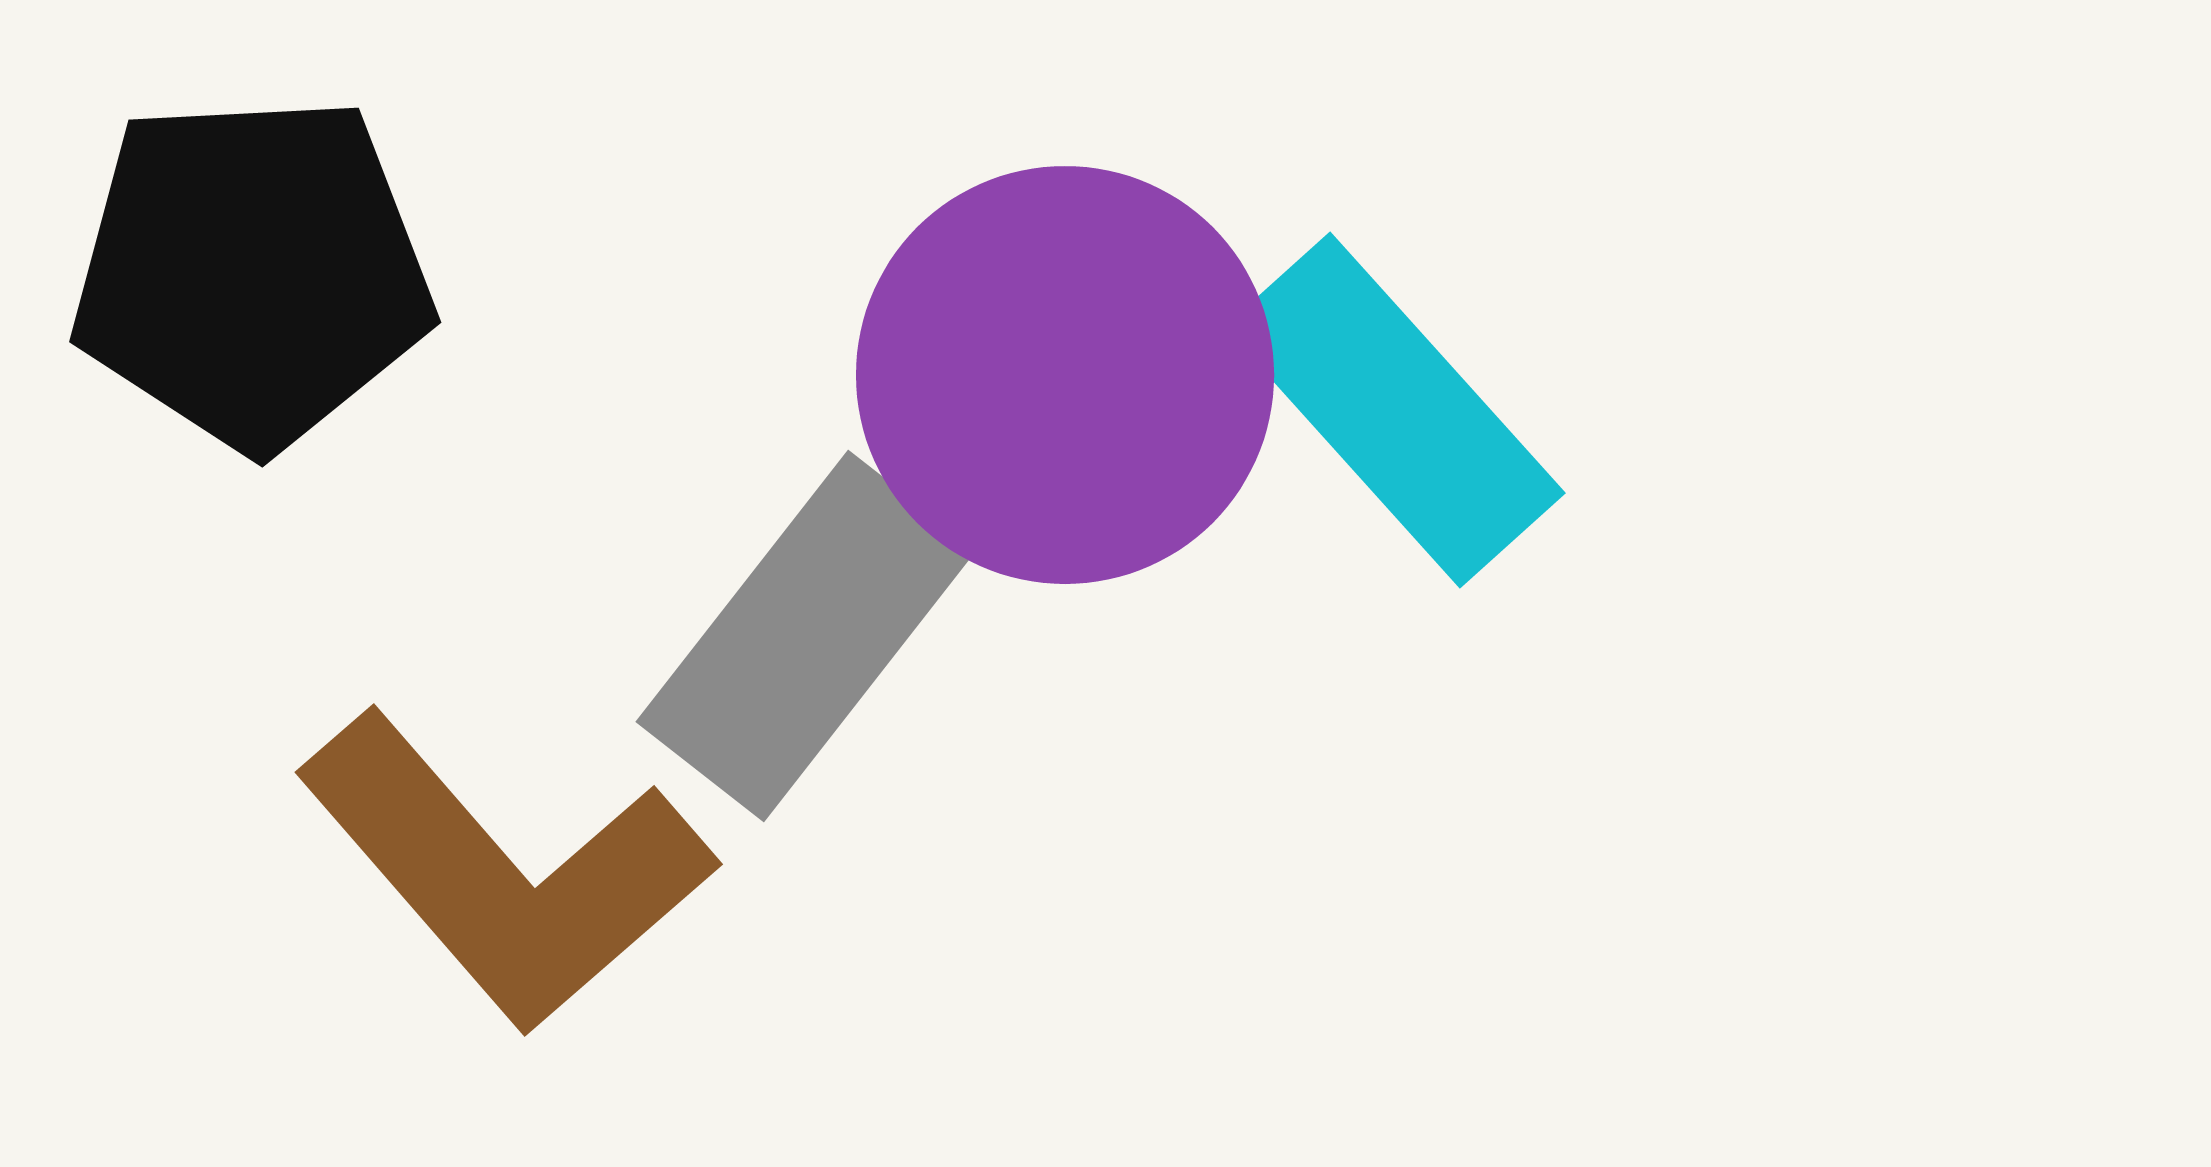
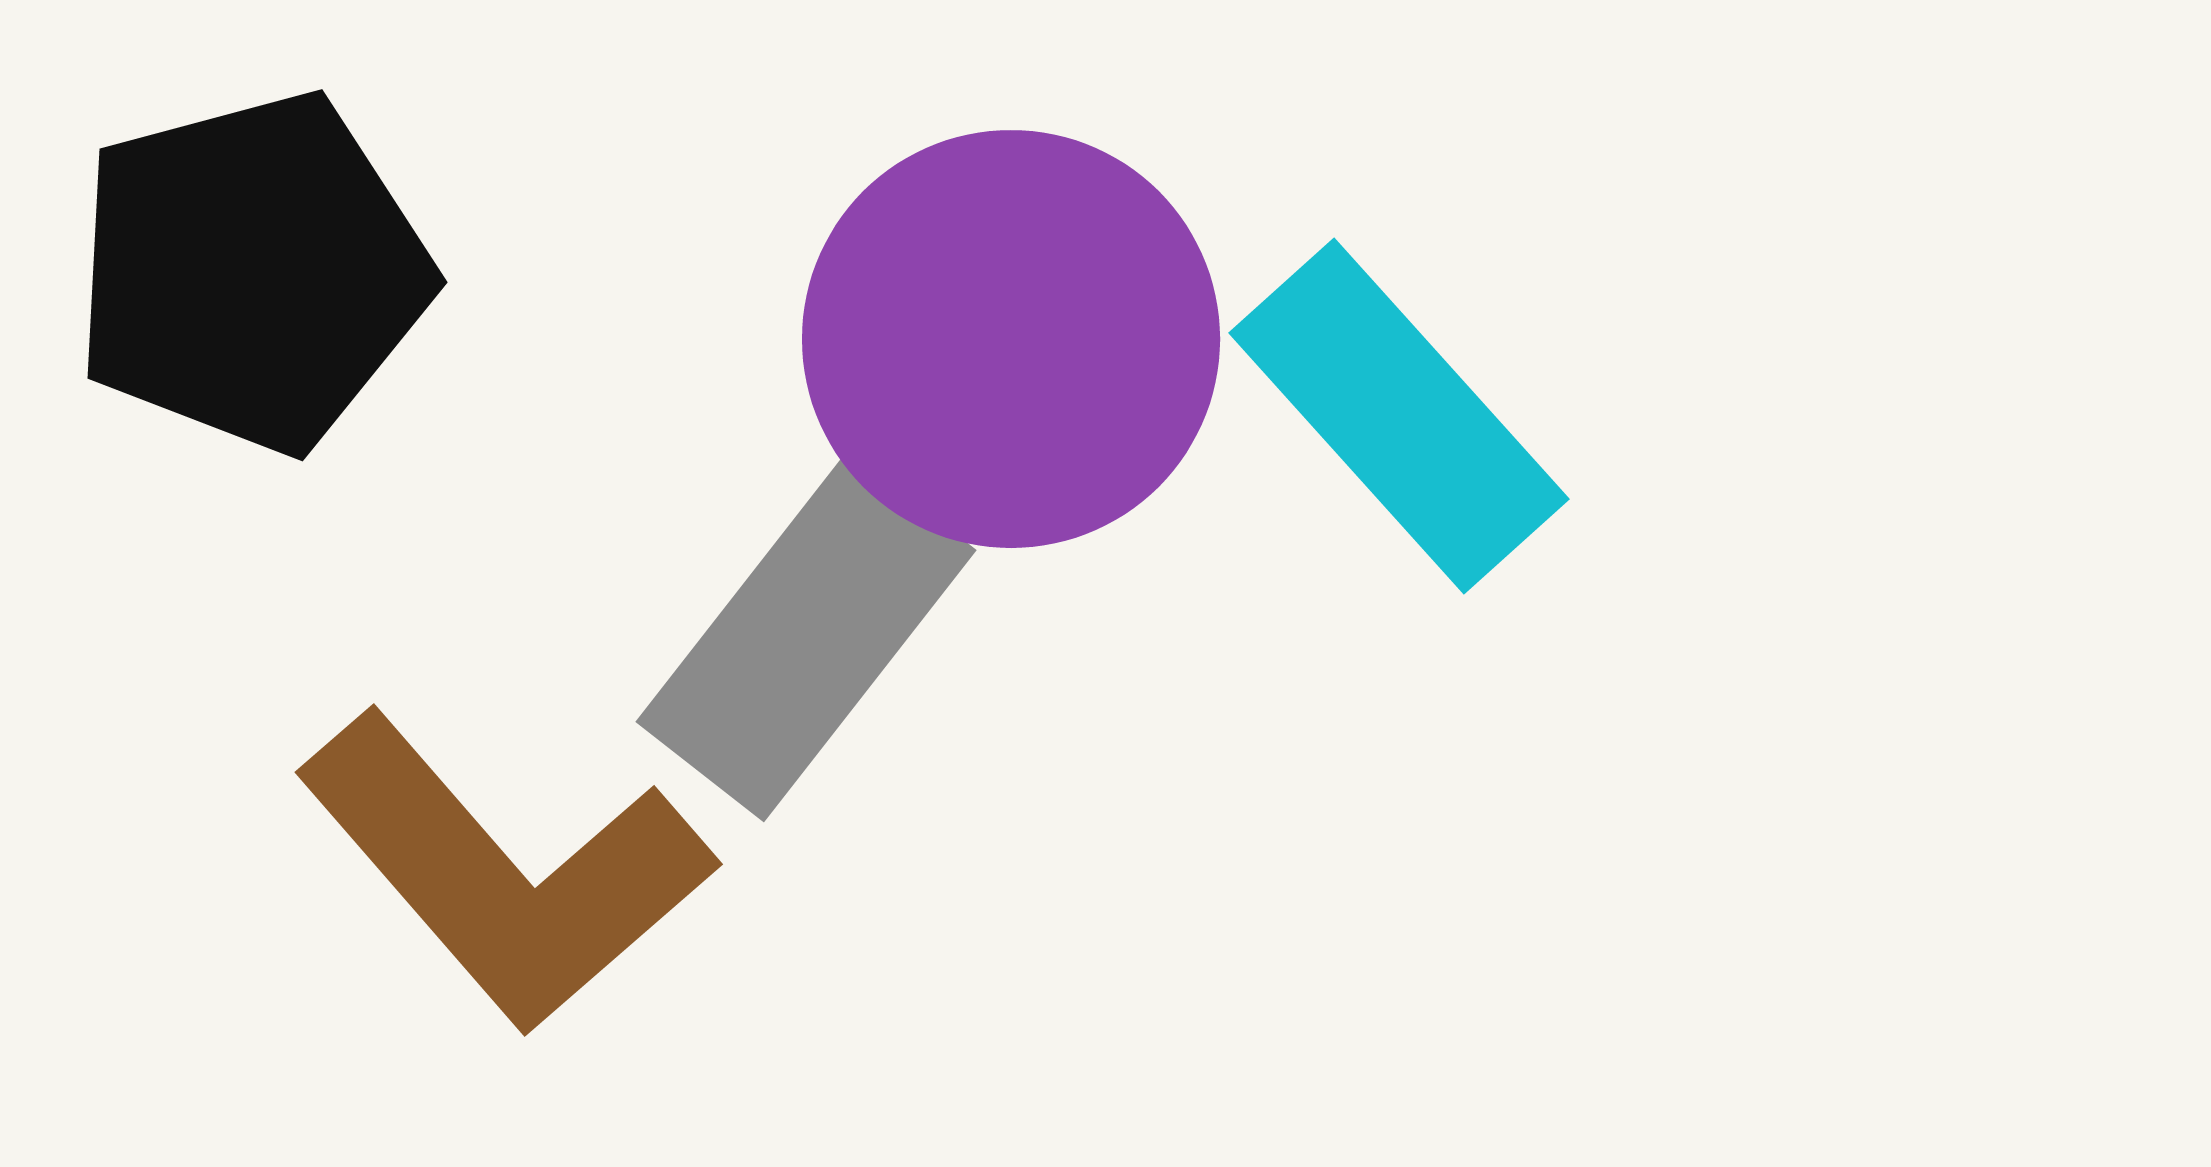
black pentagon: rotated 12 degrees counterclockwise
purple circle: moved 54 px left, 36 px up
cyan rectangle: moved 4 px right, 6 px down
